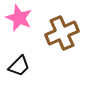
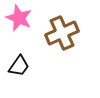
black trapezoid: rotated 10 degrees counterclockwise
